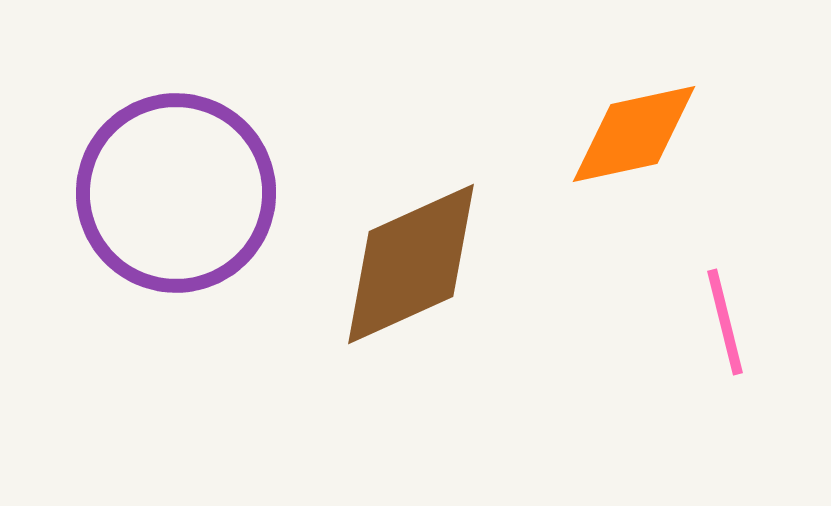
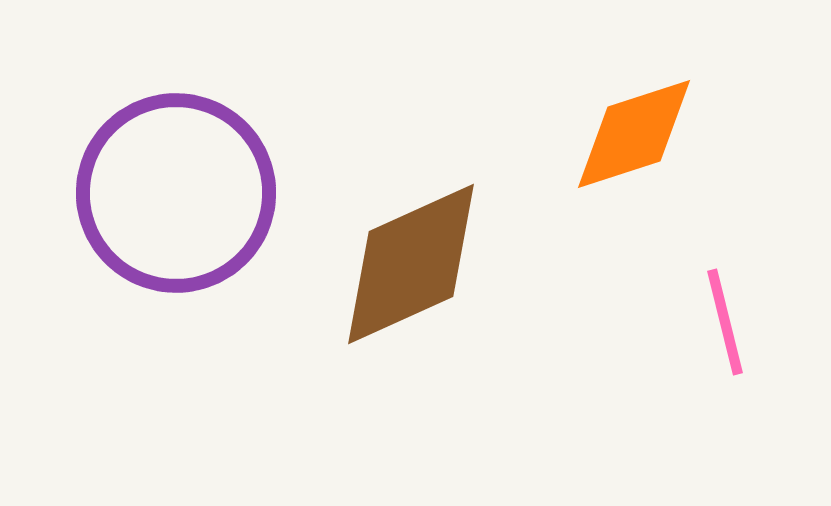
orange diamond: rotated 6 degrees counterclockwise
